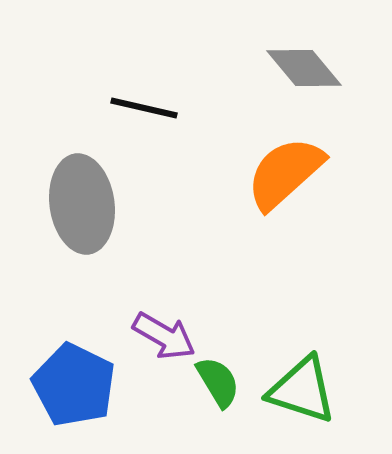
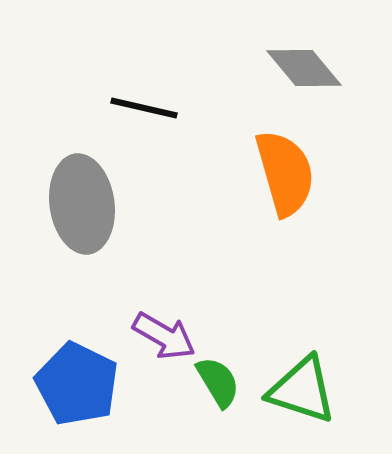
orange semicircle: rotated 116 degrees clockwise
blue pentagon: moved 3 px right, 1 px up
